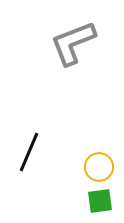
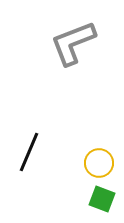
yellow circle: moved 4 px up
green square: moved 2 px right, 2 px up; rotated 28 degrees clockwise
